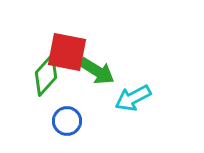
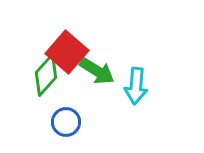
red square: rotated 30 degrees clockwise
cyan arrow: moved 3 px right, 12 px up; rotated 57 degrees counterclockwise
blue circle: moved 1 px left, 1 px down
